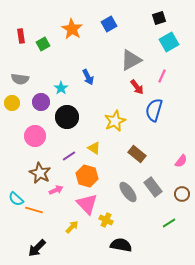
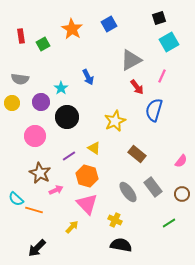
yellow cross: moved 9 px right
